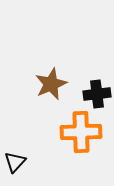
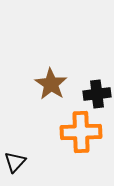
brown star: rotated 16 degrees counterclockwise
